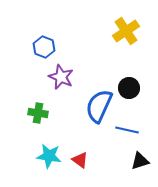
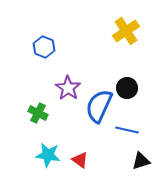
purple star: moved 7 px right, 11 px down; rotated 10 degrees clockwise
black circle: moved 2 px left
green cross: rotated 18 degrees clockwise
cyan star: moved 1 px left, 1 px up
black triangle: moved 1 px right
